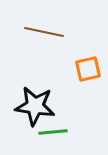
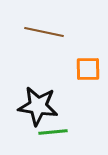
orange square: rotated 12 degrees clockwise
black star: moved 3 px right
